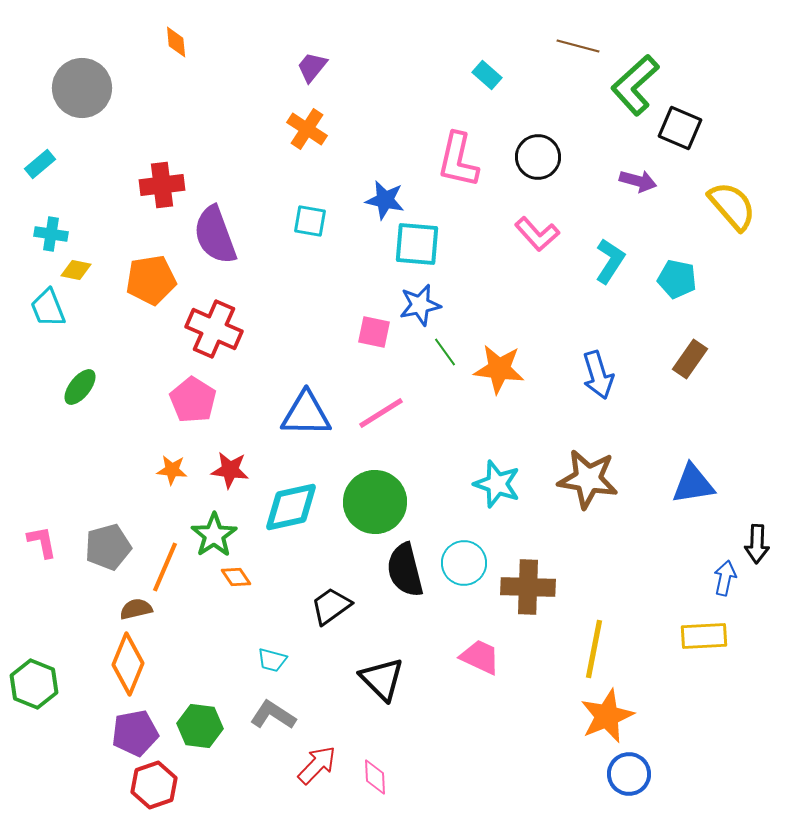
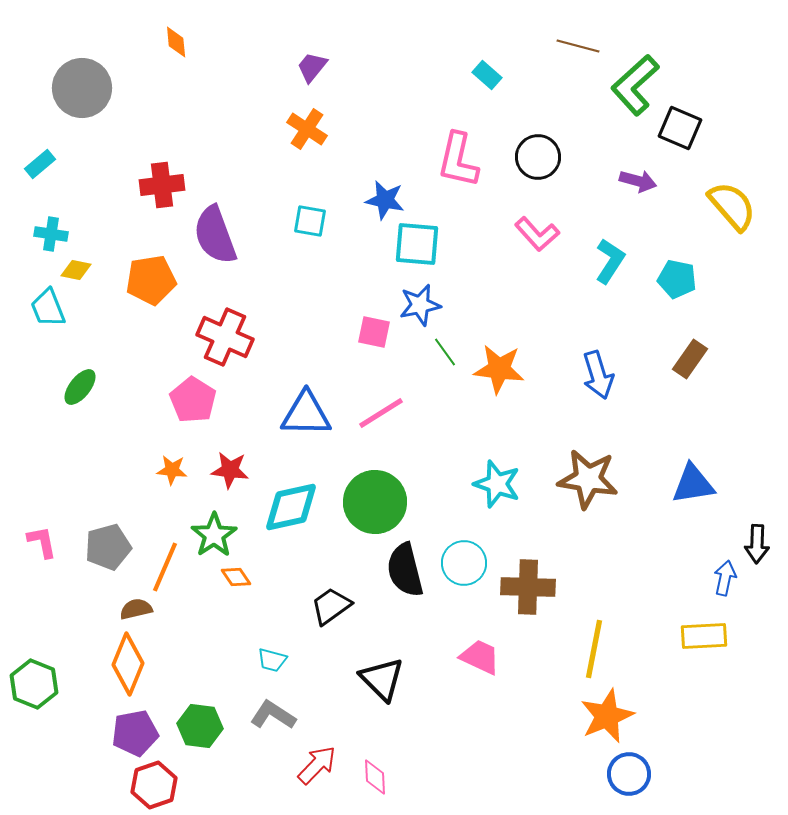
red cross at (214, 329): moved 11 px right, 8 px down
